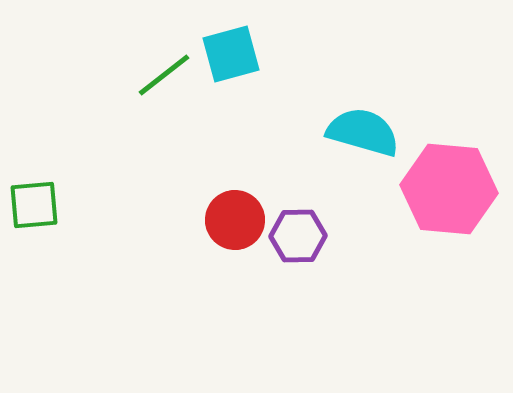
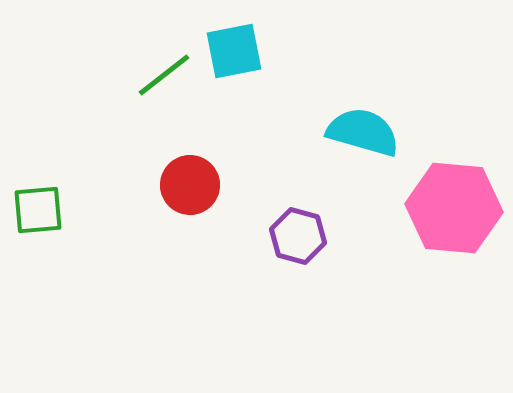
cyan square: moved 3 px right, 3 px up; rotated 4 degrees clockwise
pink hexagon: moved 5 px right, 19 px down
green square: moved 4 px right, 5 px down
red circle: moved 45 px left, 35 px up
purple hexagon: rotated 16 degrees clockwise
